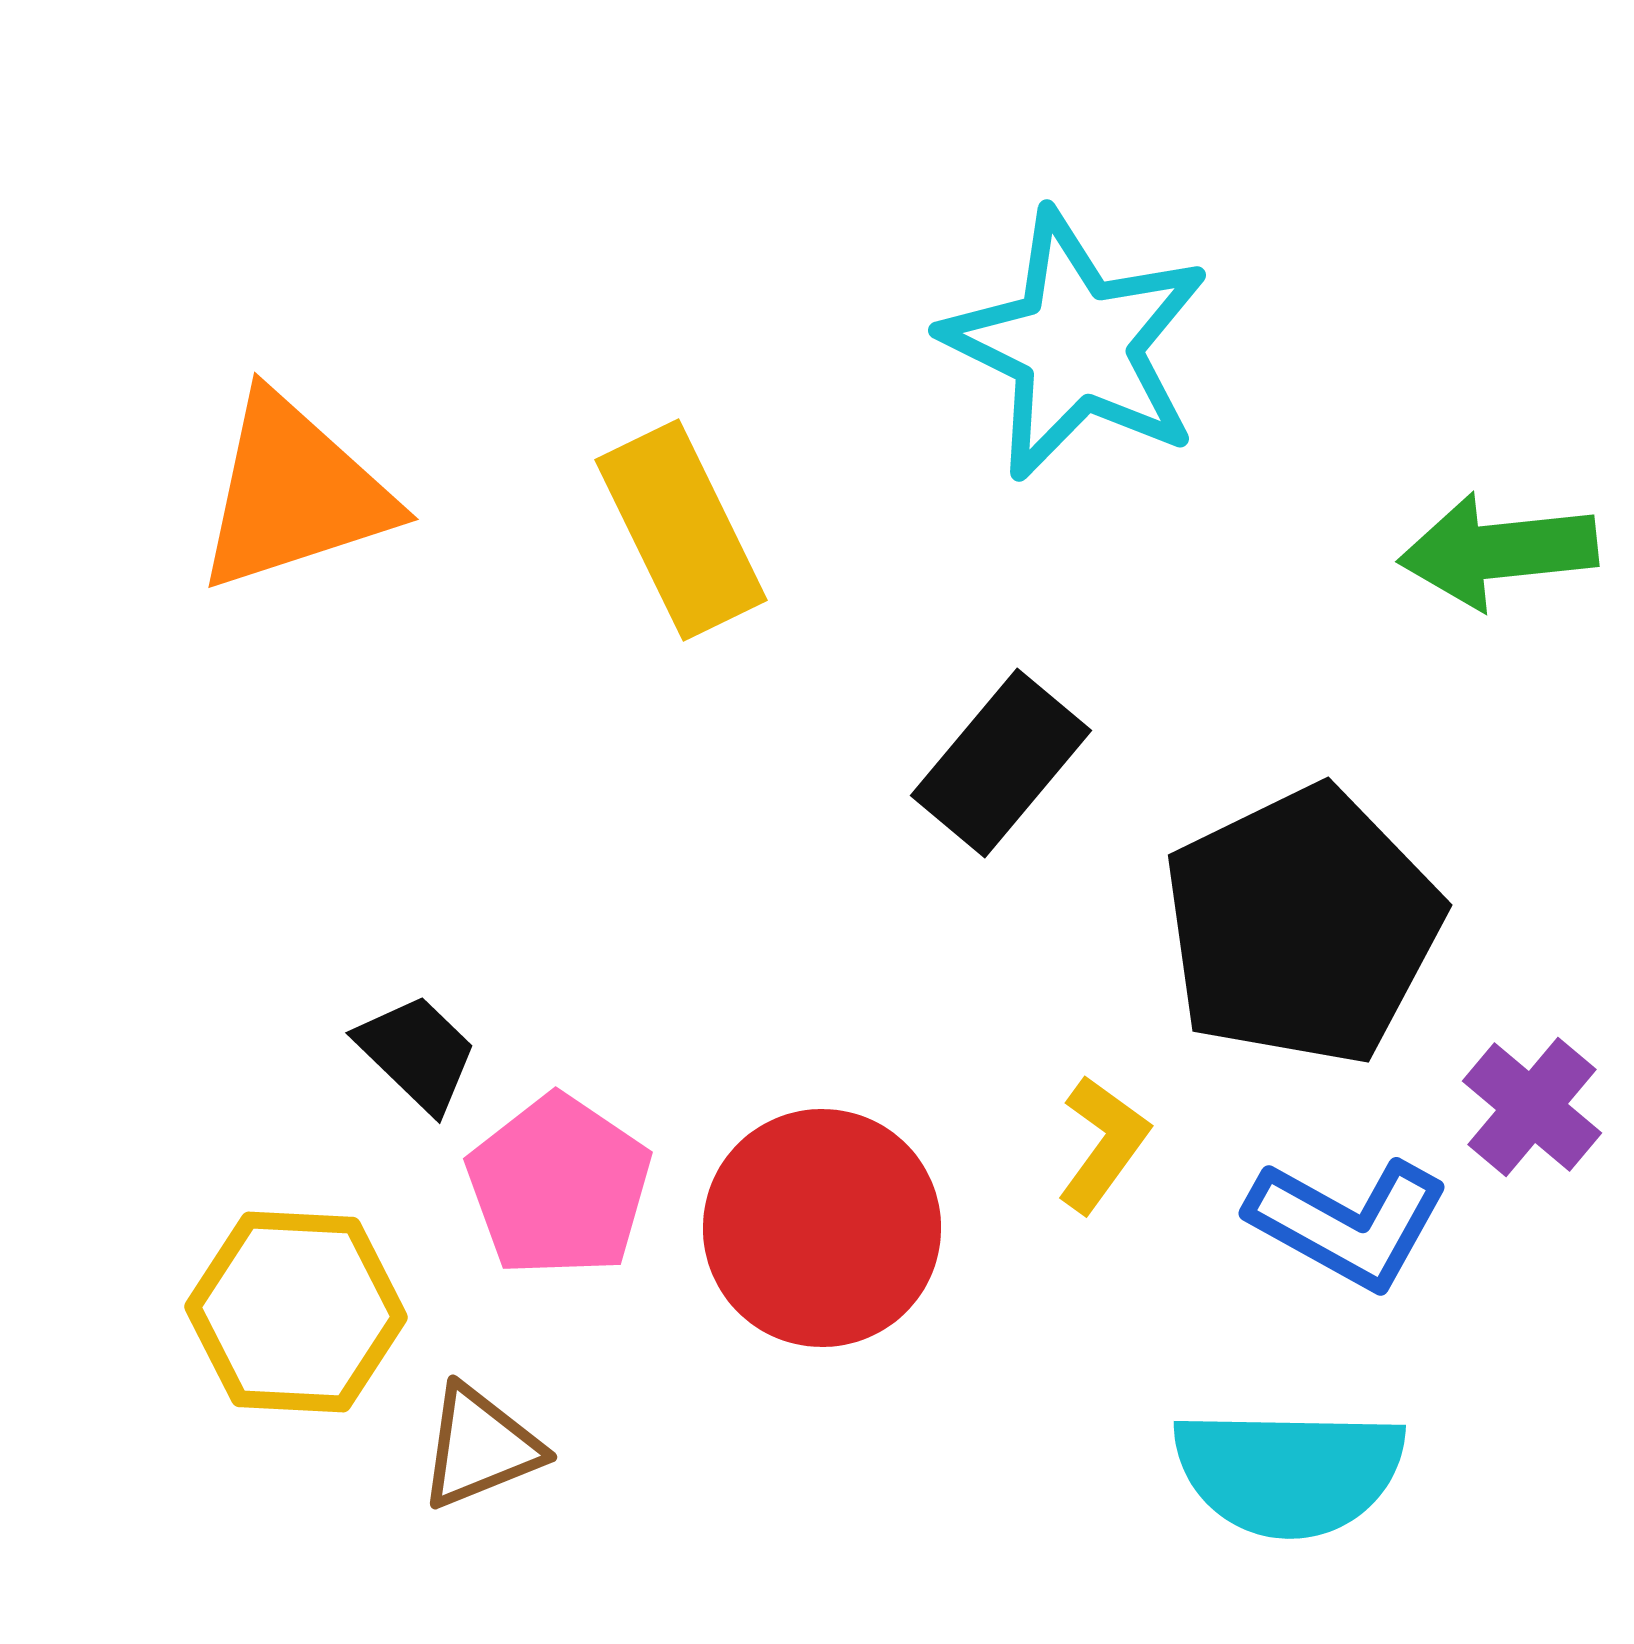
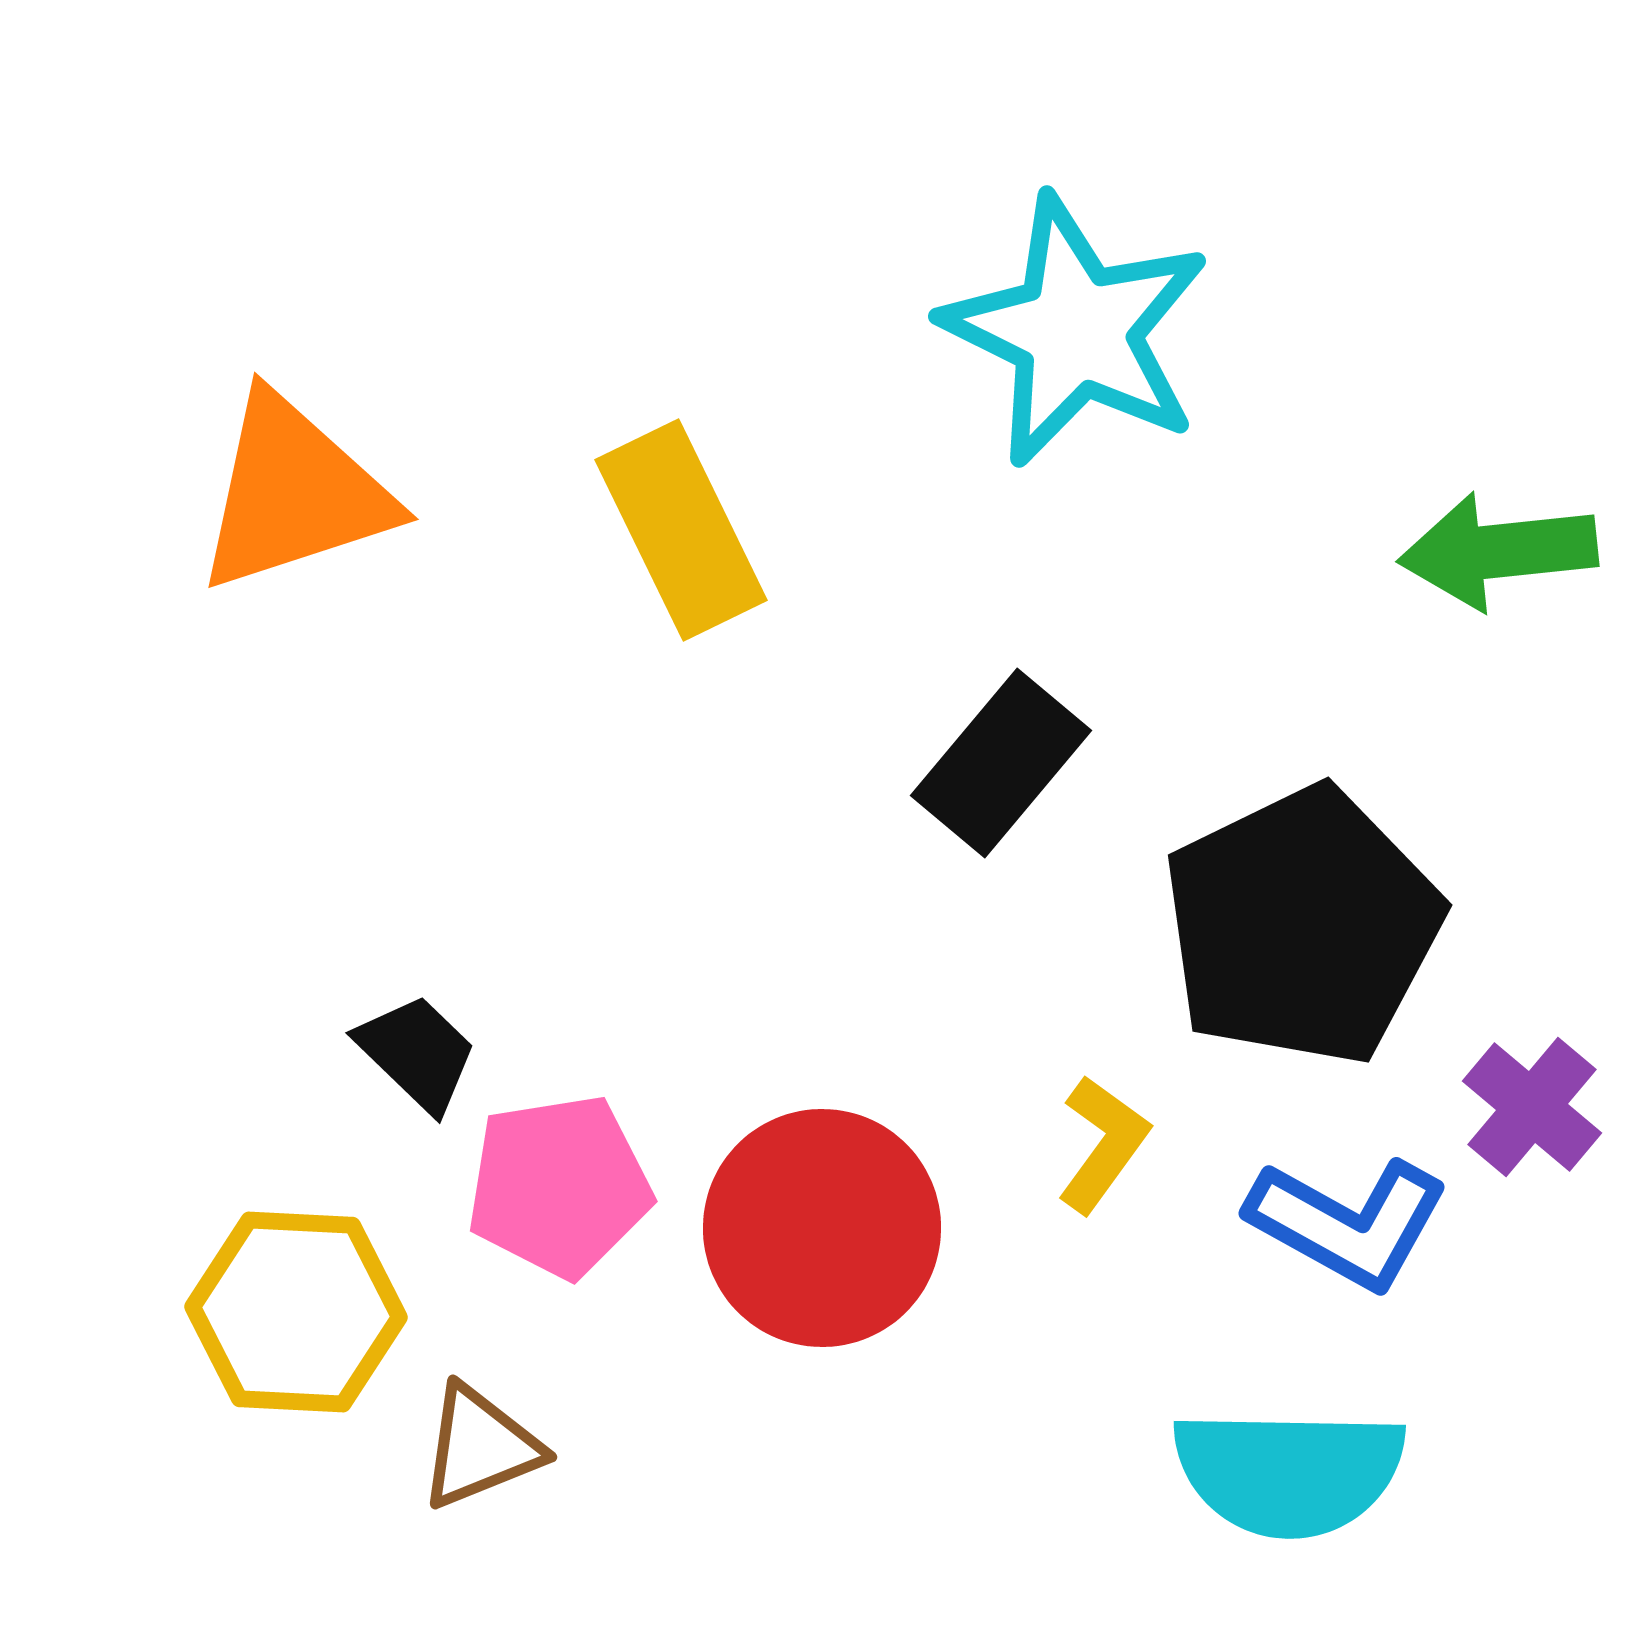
cyan star: moved 14 px up
pink pentagon: rotated 29 degrees clockwise
